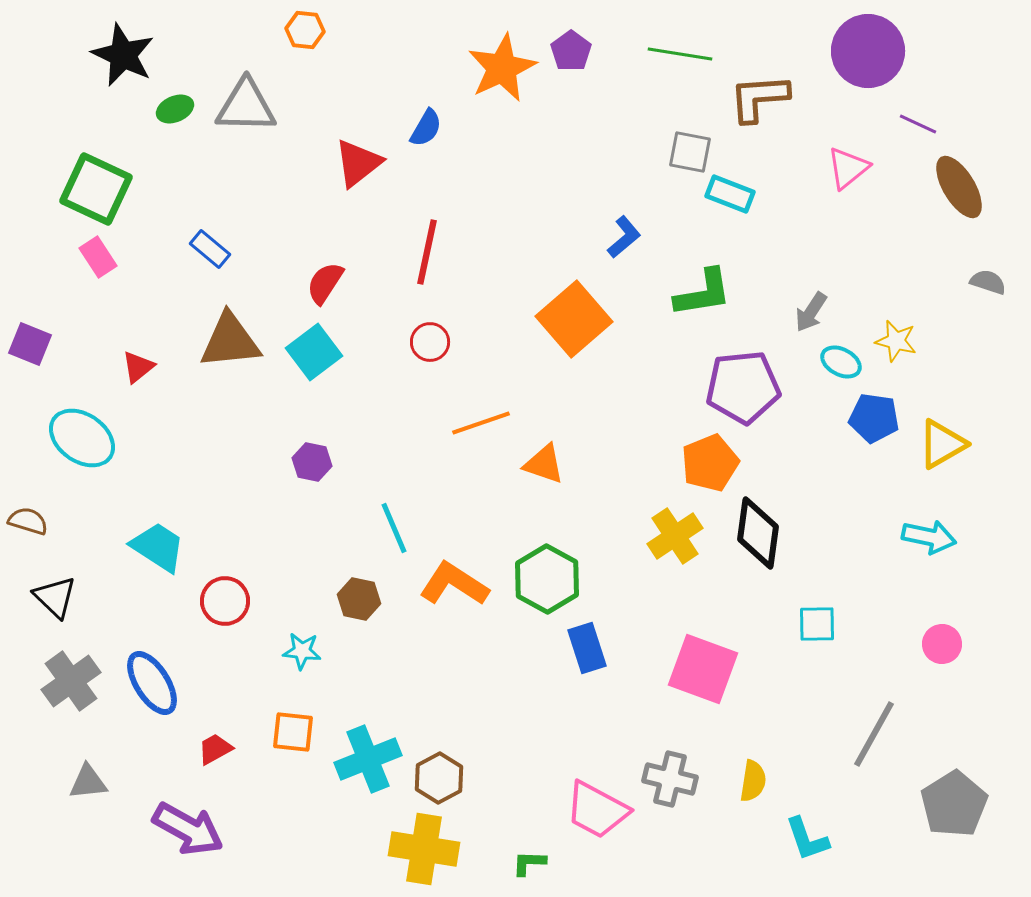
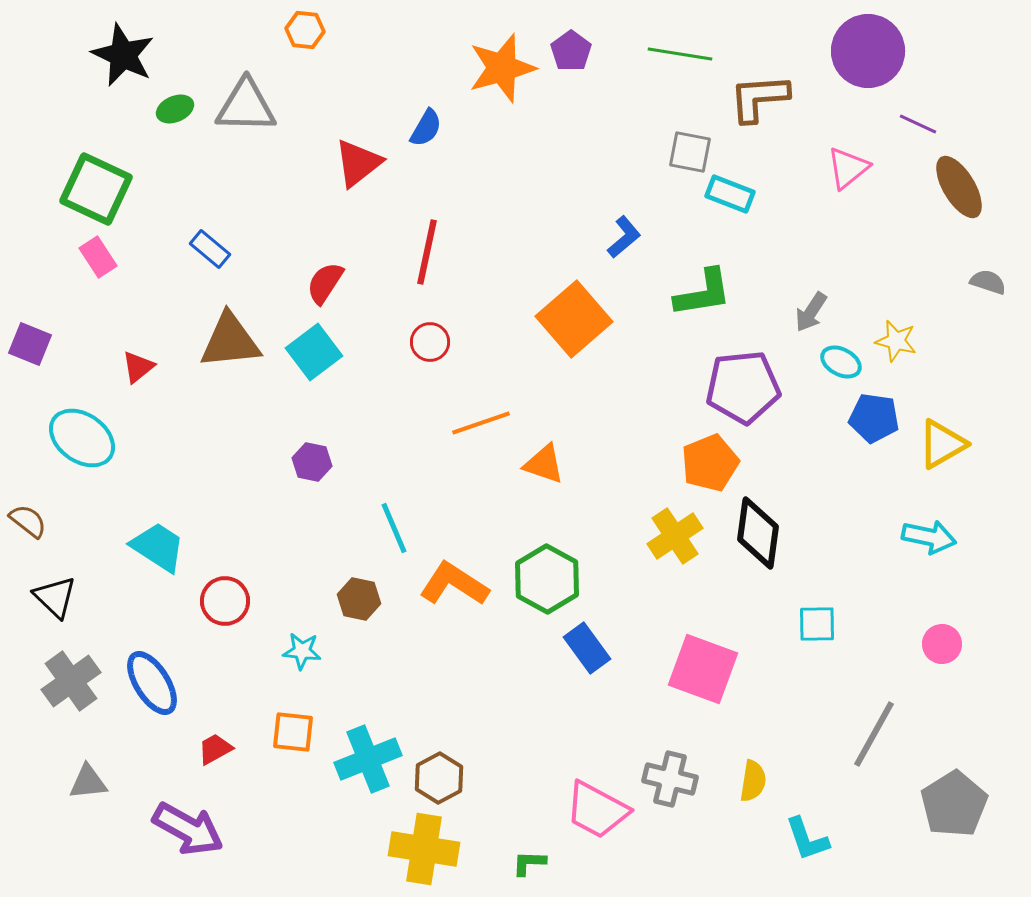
orange star at (502, 68): rotated 10 degrees clockwise
brown semicircle at (28, 521): rotated 21 degrees clockwise
blue rectangle at (587, 648): rotated 18 degrees counterclockwise
